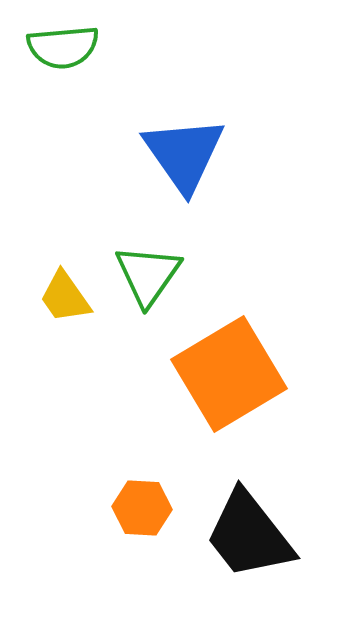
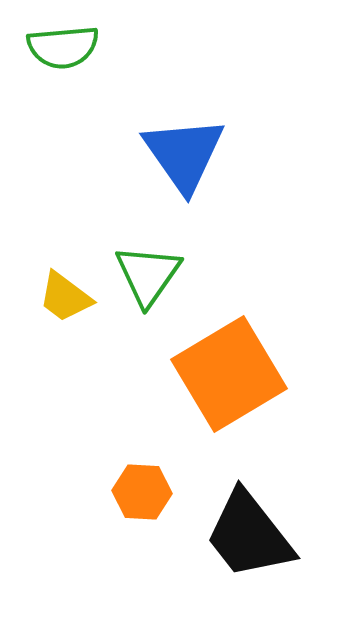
yellow trapezoid: rotated 18 degrees counterclockwise
orange hexagon: moved 16 px up
